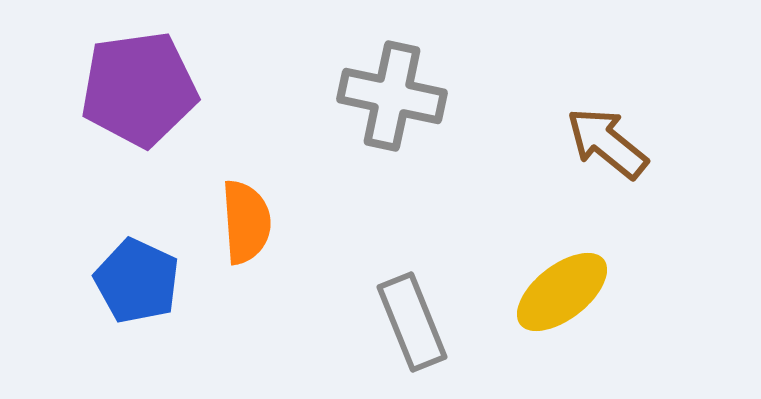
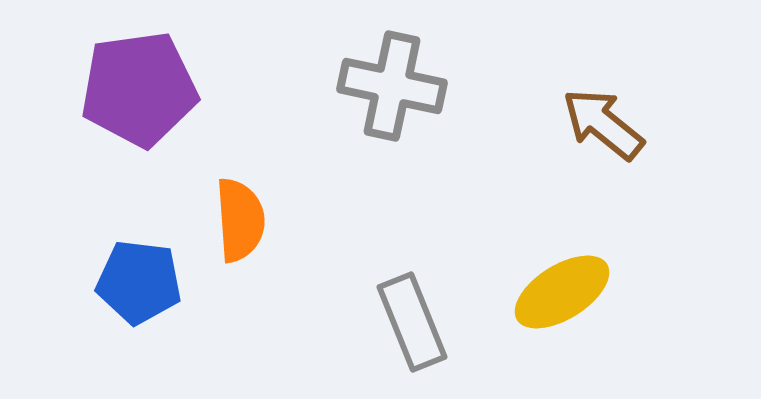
gray cross: moved 10 px up
brown arrow: moved 4 px left, 19 px up
orange semicircle: moved 6 px left, 2 px up
blue pentagon: moved 2 px right, 1 px down; rotated 18 degrees counterclockwise
yellow ellipse: rotated 6 degrees clockwise
